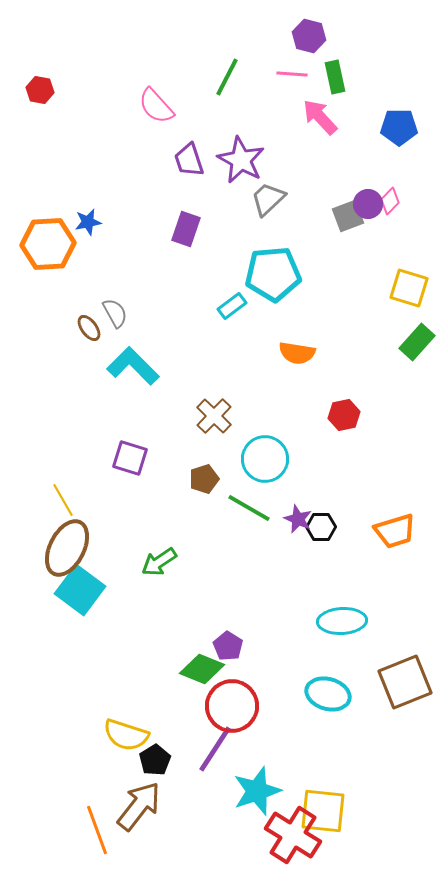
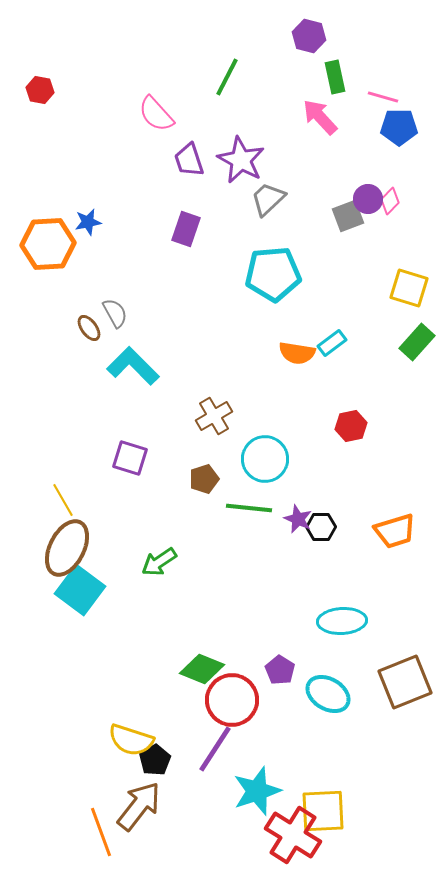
pink line at (292, 74): moved 91 px right, 23 px down; rotated 12 degrees clockwise
pink semicircle at (156, 106): moved 8 px down
purple circle at (368, 204): moved 5 px up
cyan rectangle at (232, 306): moved 100 px right, 37 px down
red hexagon at (344, 415): moved 7 px right, 11 px down
brown cross at (214, 416): rotated 15 degrees clockwise
green line at (249, 508): rotated 24 degrees counterclockwise
purple pentagon at (228, 646): moved 52 px right, 24 px down
cyan ellipse at (328, 694): rotated 15 degrees clockwise
red circle at (232, 706): moved 6 px up
yellow semicircle at (126, 735): moved 5 px right, 5 px down
yellow square at (323, 811): rotated 9 degrees counterclockwise
orange line at (97, 830): moved 4 px right, 2 px down
